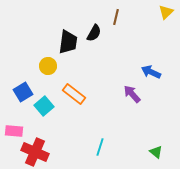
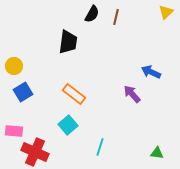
black semicircle: moved 2 px left, 19 px up
yellow circle: moved 34 px left
cyan square: moved 24 px right, 19 px down
green triangle: moved 1 px right, 1 px down; rotated 32 degrees counterclockwise
